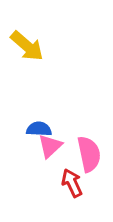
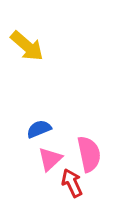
blue semicircle: rotated 25 degrees counterclockwise
pink triangle: moved 13 px down
